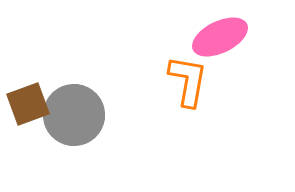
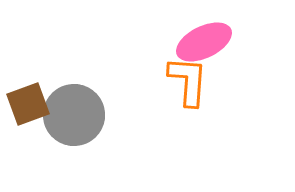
pink ellipse: moved 16 px left, 5 px down
orange L-shape: rotated 6 degrees counterclockwise
